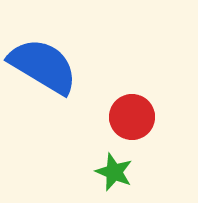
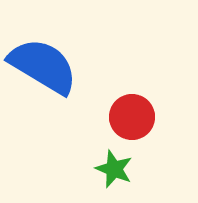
green star: moved 3 px up
